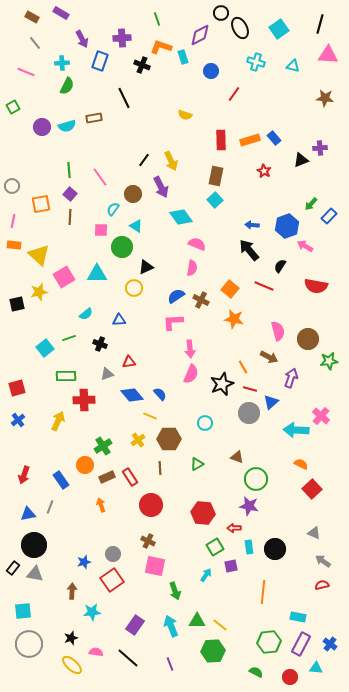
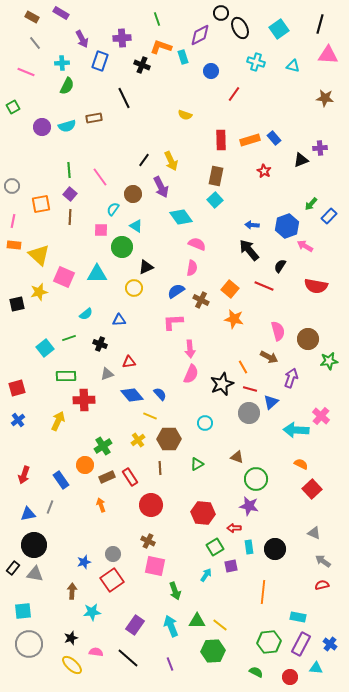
pink square at (64, 277): rotated 35 degrees counterclockwise
blue semicircle at (176, 296): moved 5 px up
